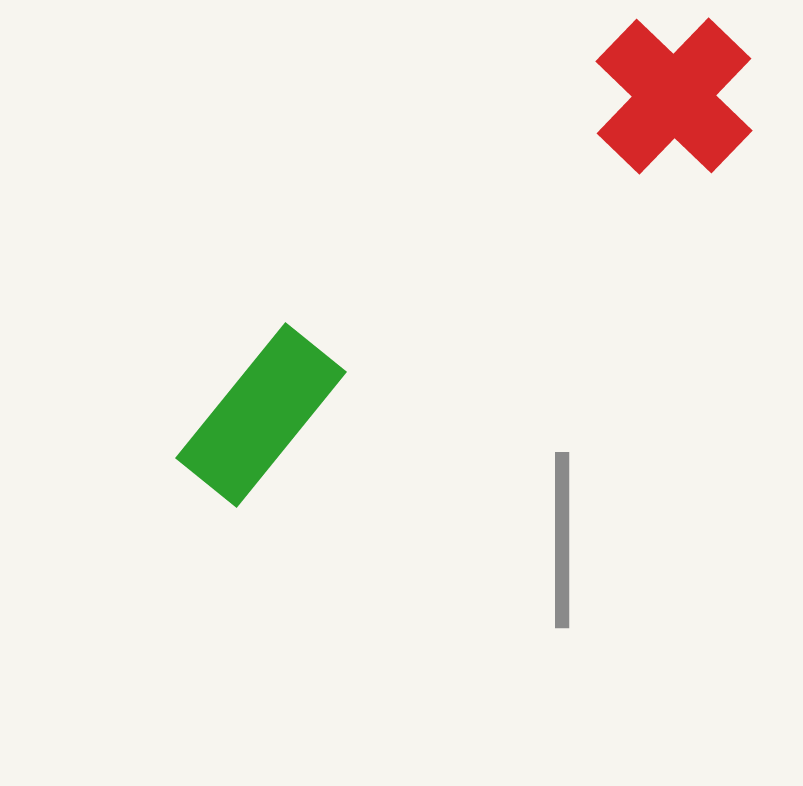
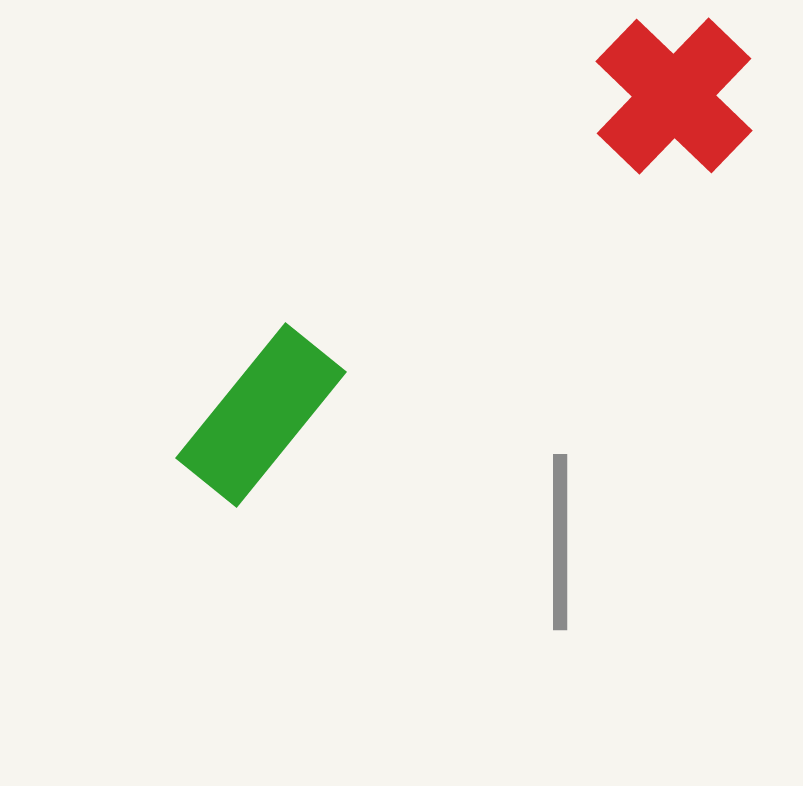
gray line: moved 2 px left, 2 px down
